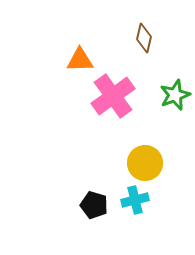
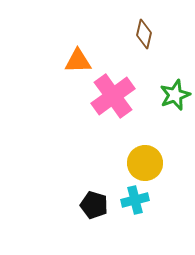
brown diamond: moved 4 px up
orange triangle: moved 2 px left, 1 px down
